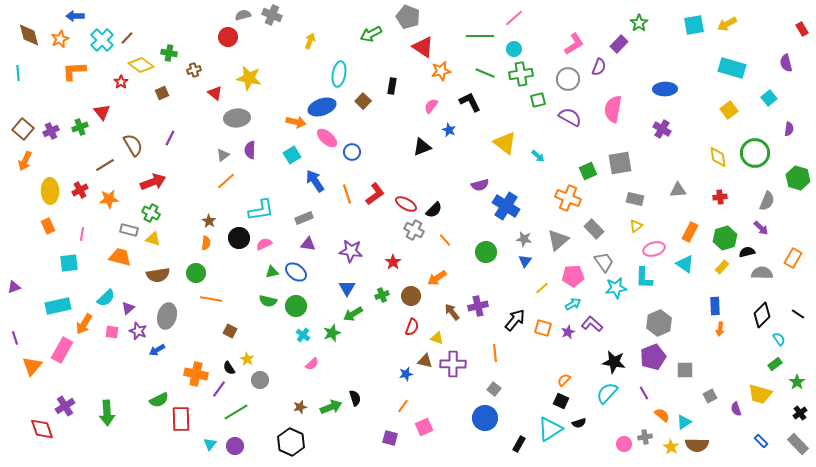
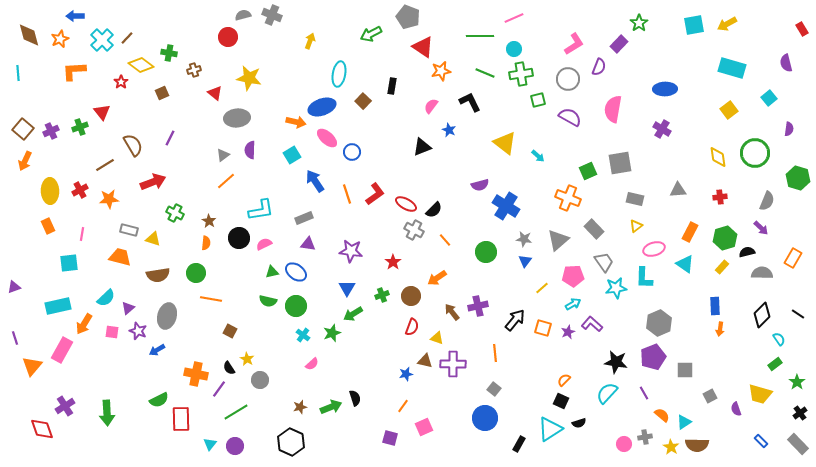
pink line at (514, 18): rotated 18 degrees clockwise
green cross at (151, 213): moved 24 px right
black star at (614, 362): moved 2 px right
